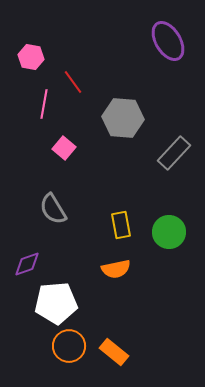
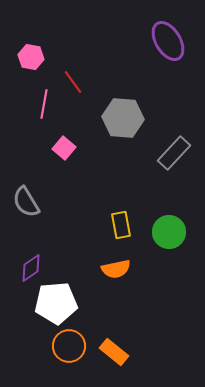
gray semicircle: moved 27 px left, 7 px up
purple diamond: moved 4 px right, 4 px down; rotated 16 degrees counterclockwise
